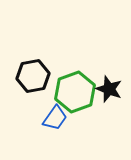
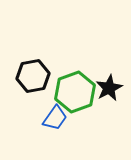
black star: moved 1 px up; rotated 24 degrees clockwise
